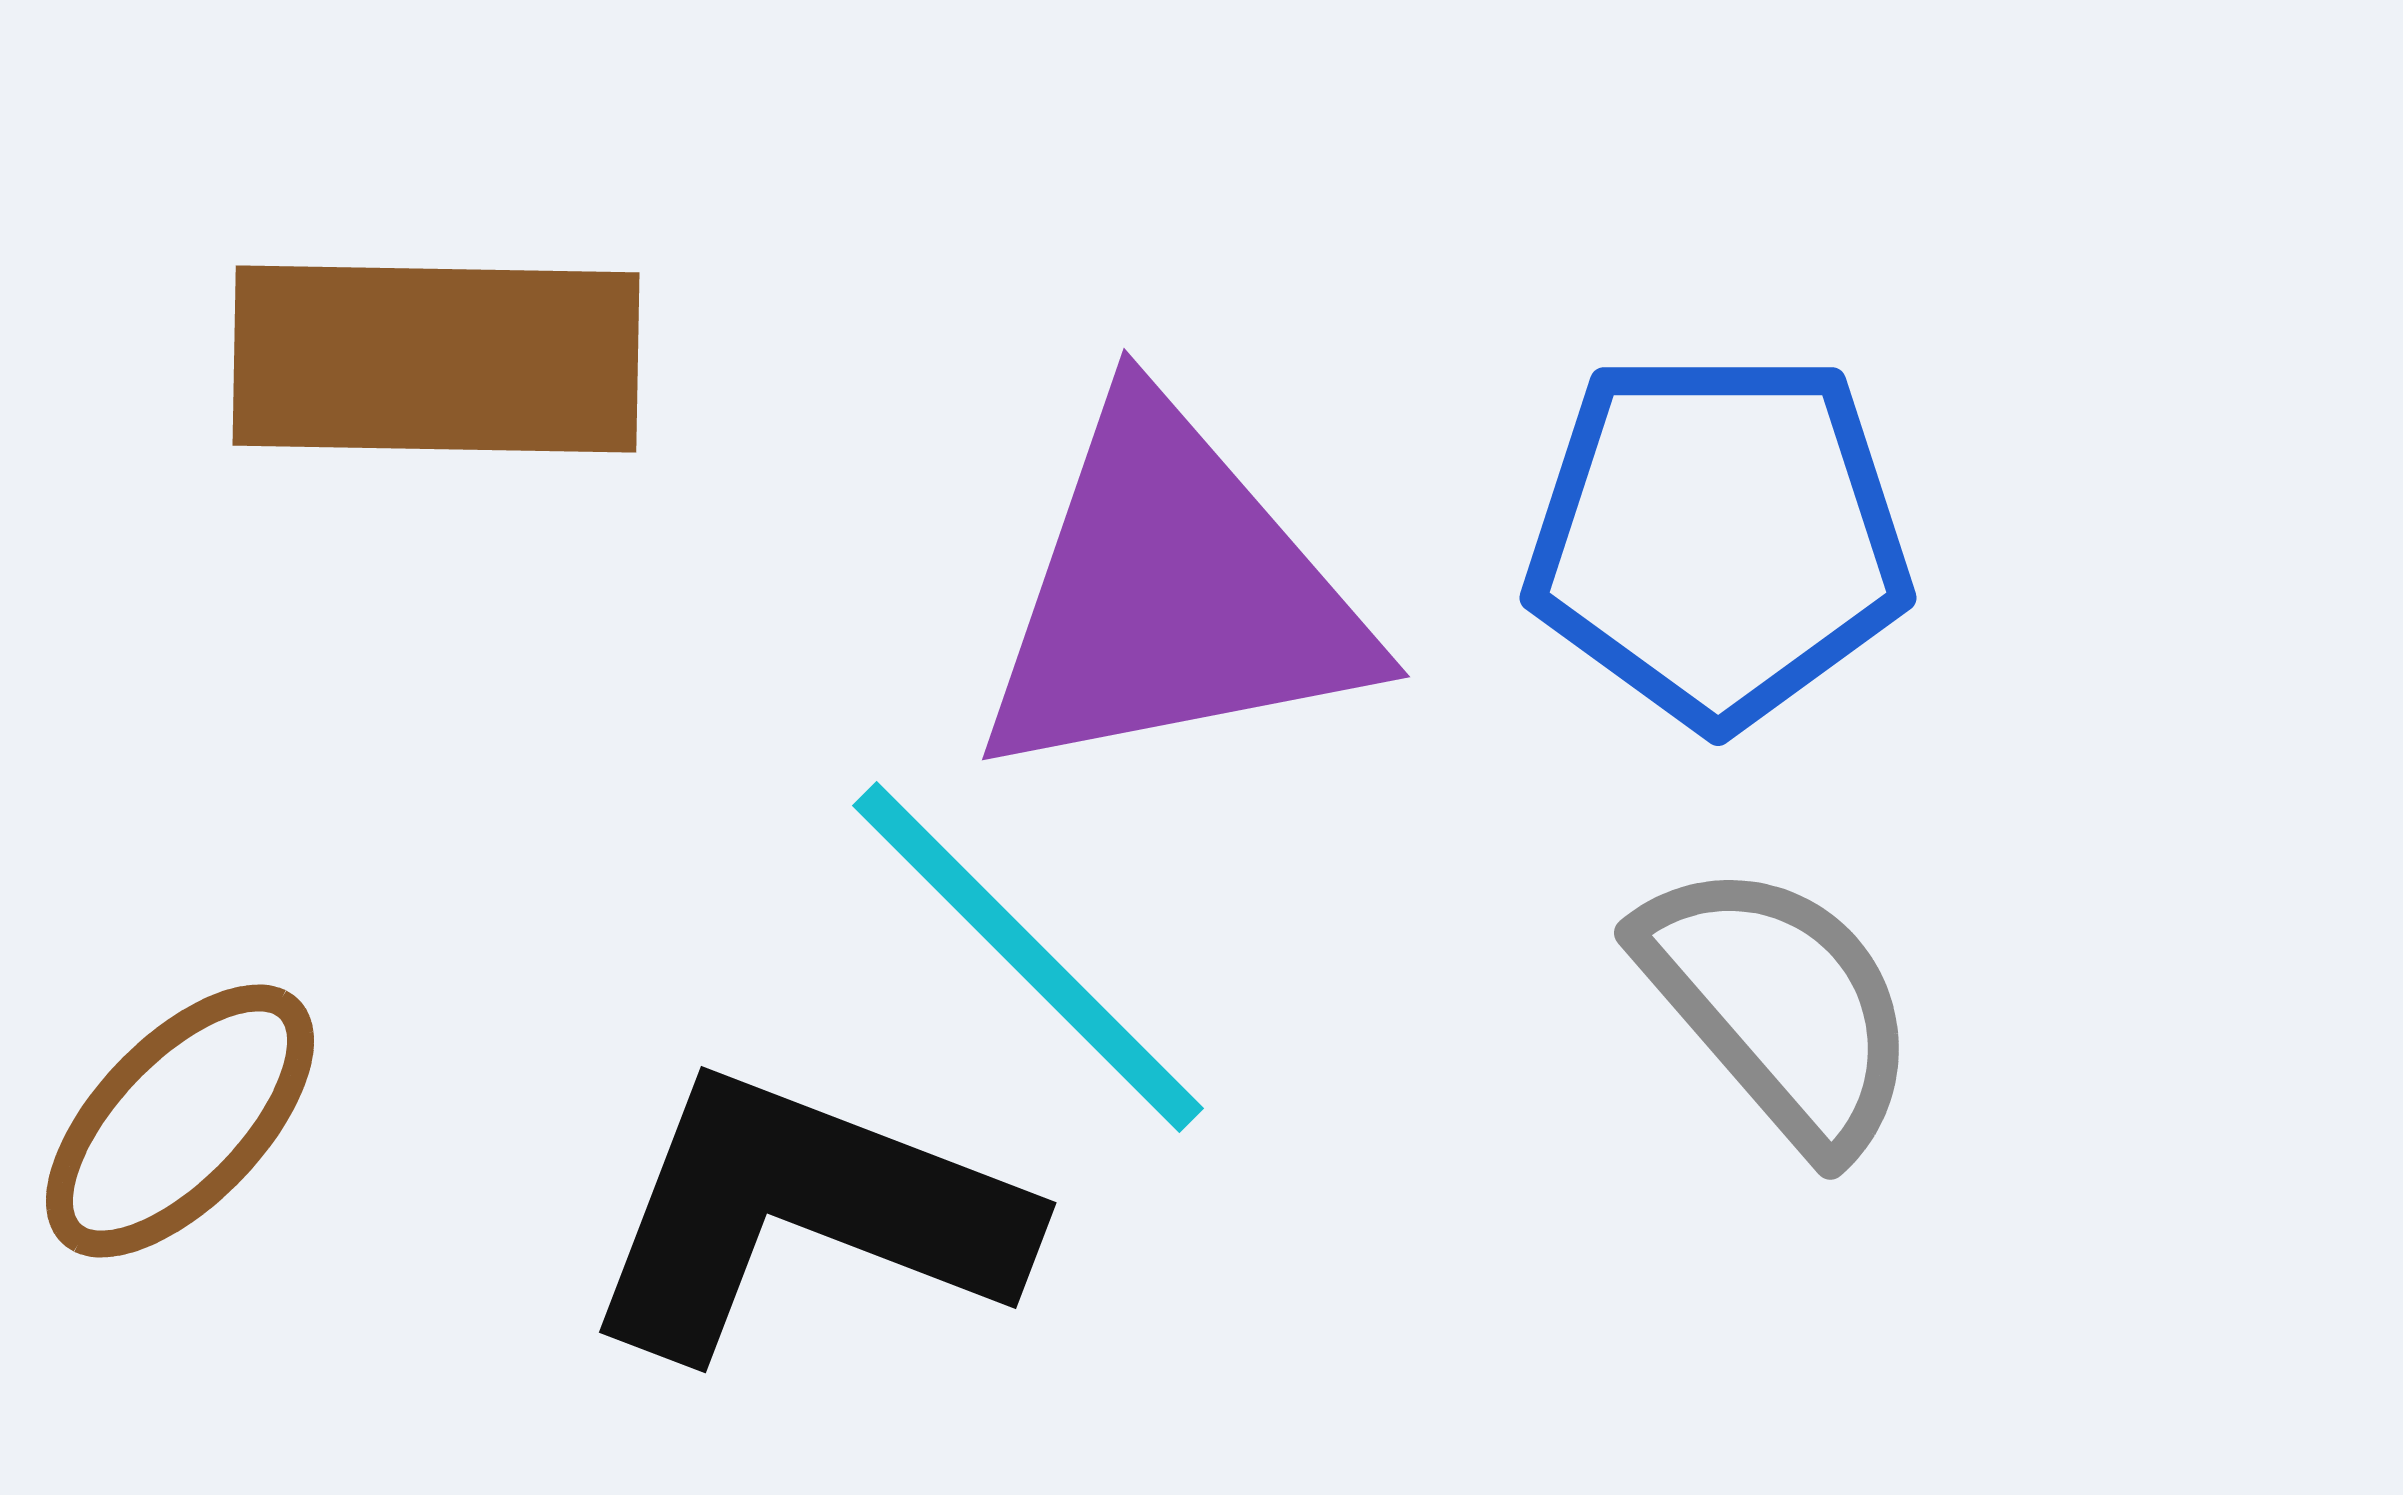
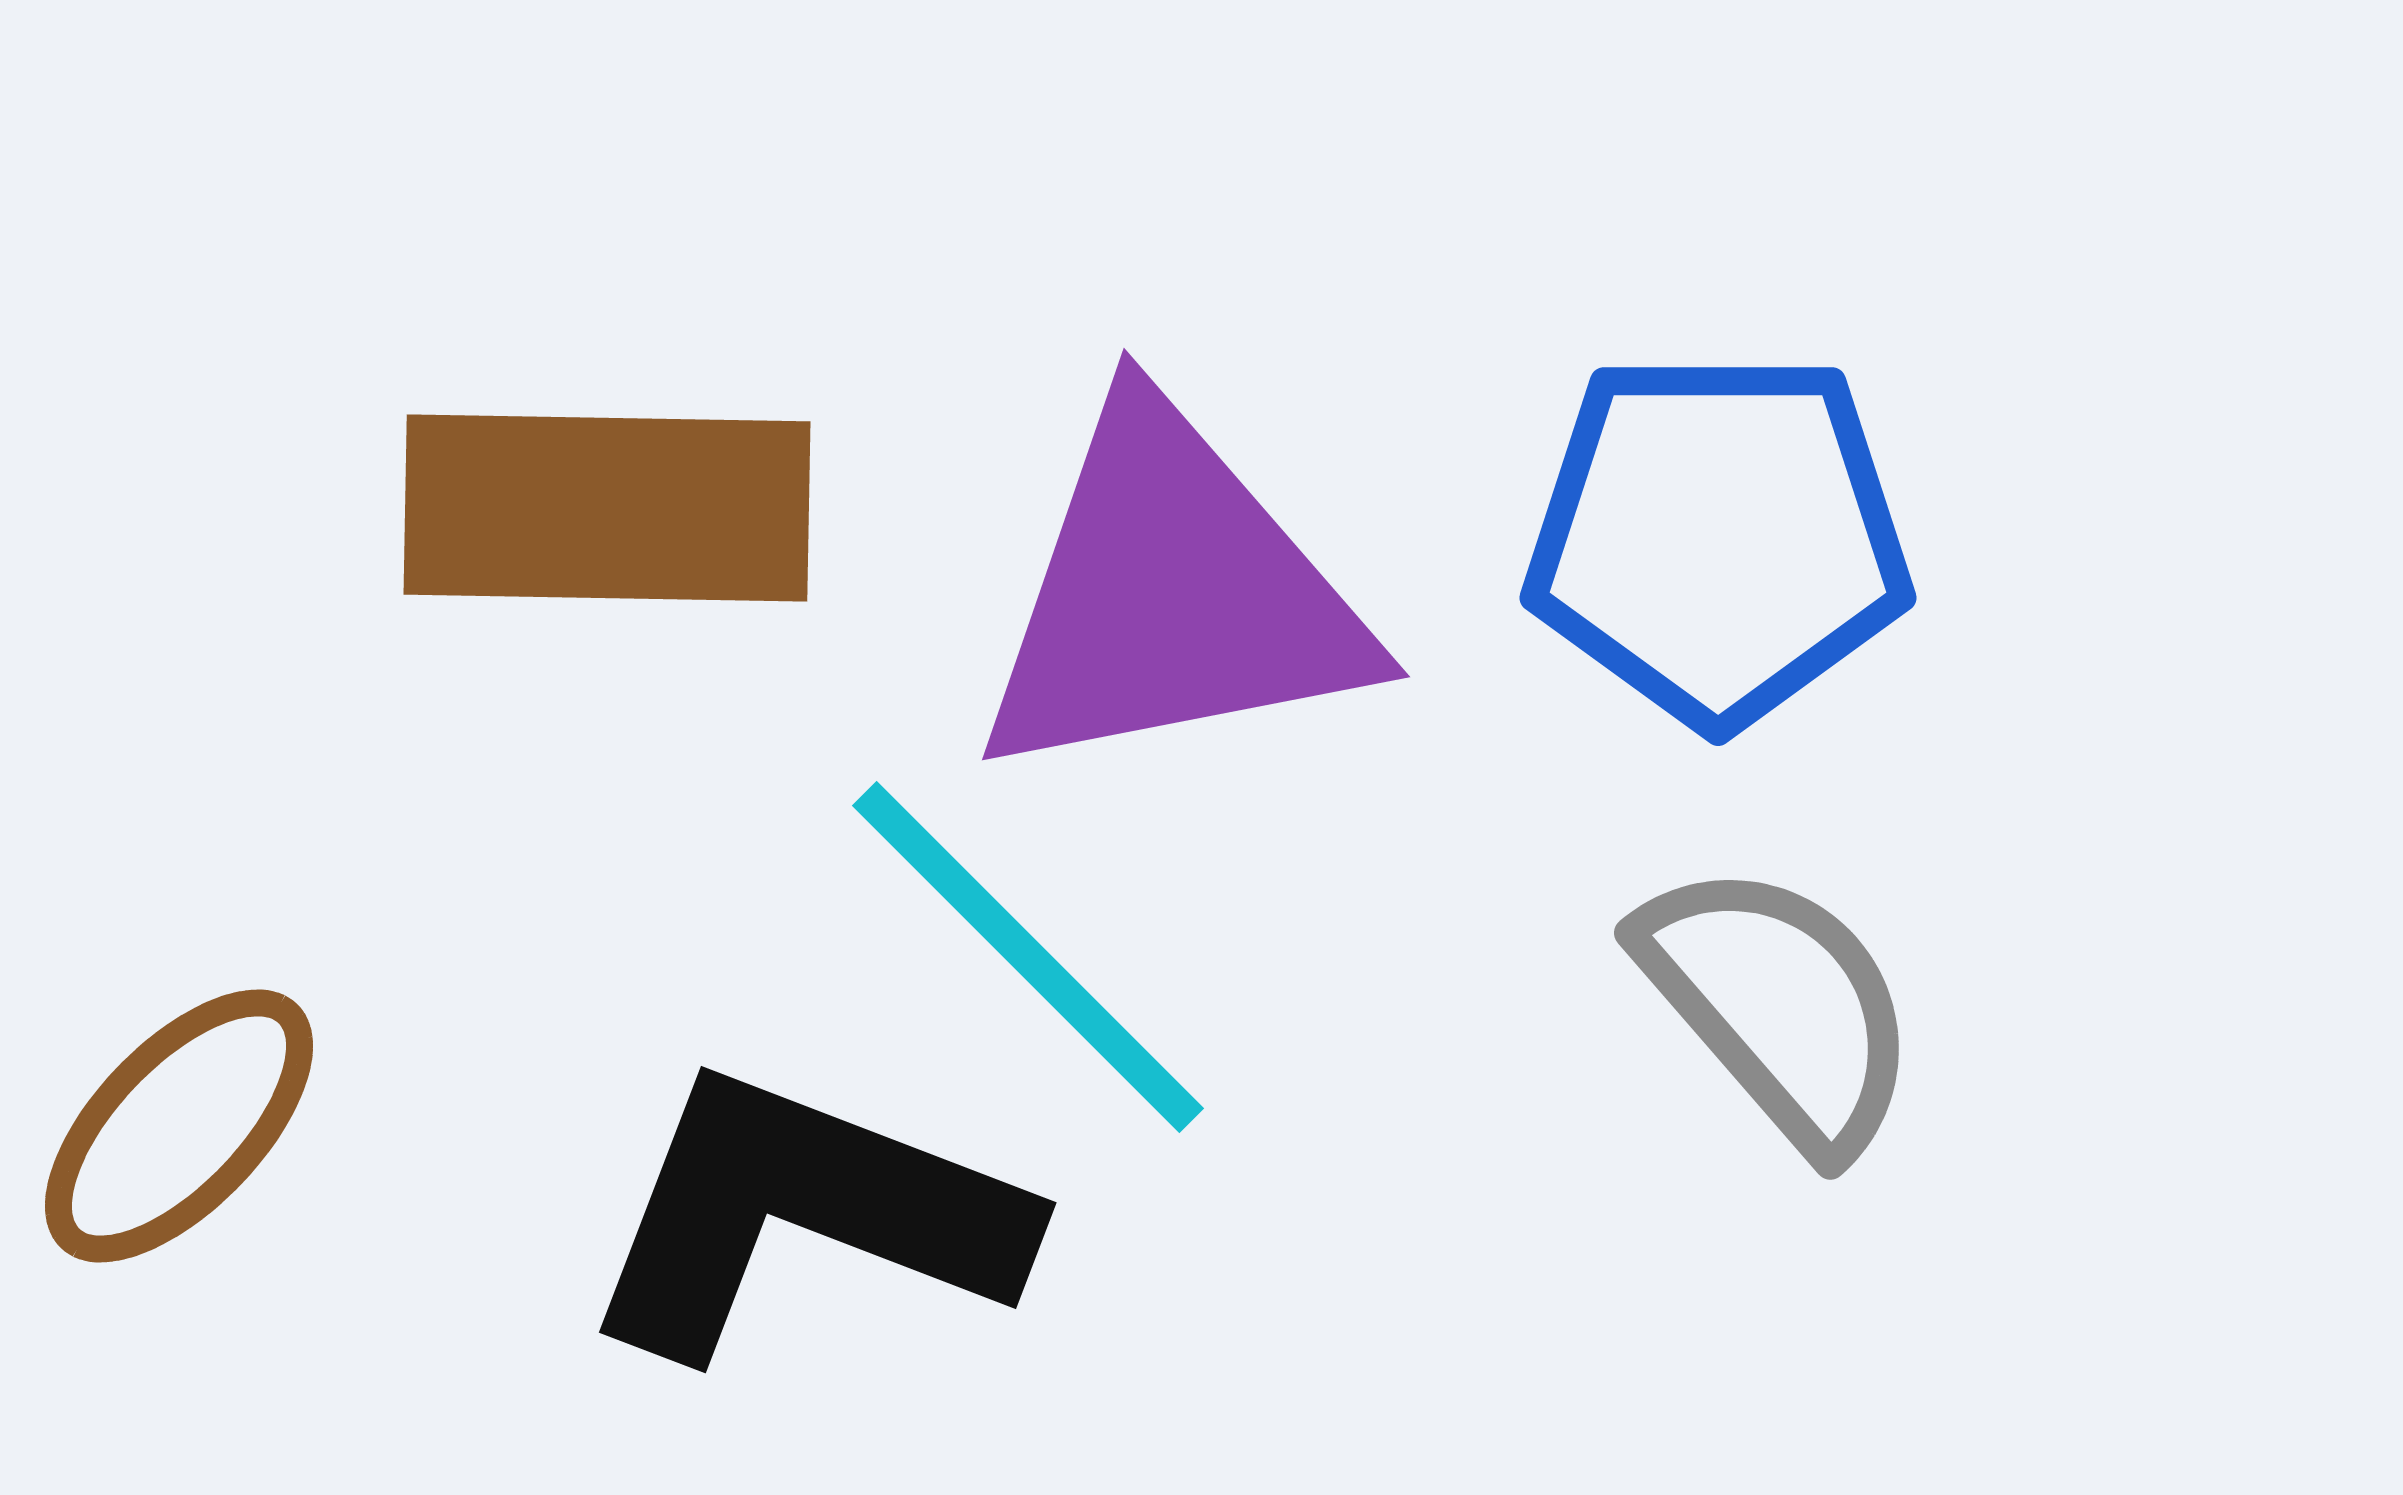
brown rectangle: moved 171 px right, 149 px down
brown ellipse: moved 1 px left, 5 px down
